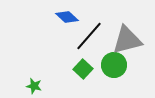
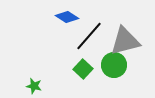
blue diamond: rotated 10 degrees counterclockwise
gray triangle: moved 2 px left, 1 px down
